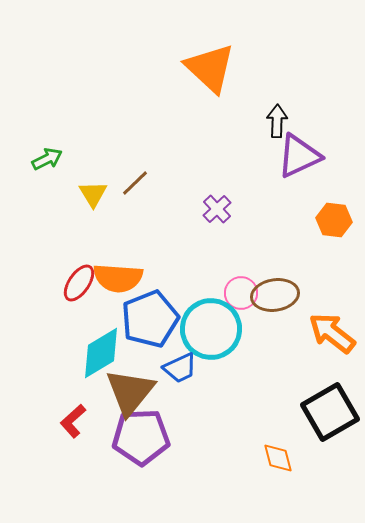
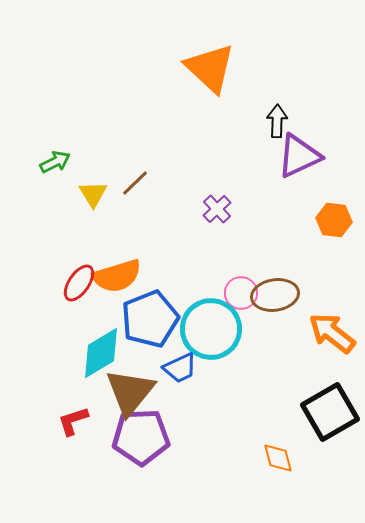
green arrow: moved 8 px right, 3 px down
orange semicircle: moved 1 px left, 2 px up; rotated 21 degrees counterclockwise
red L-shape: rotated 24 degrees clockwise
